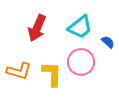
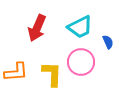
cyan trapezoid: rotated 12 degrees clockwise
blue semicircle: rotated 24 degrees clockwise
orange L-shape: moved 3 px left, 1 px down; rotated 20 degrees counterclockwise
